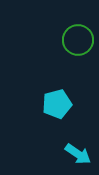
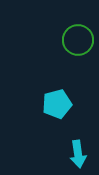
cyan arrow: rotated 48 degrees clockwise
